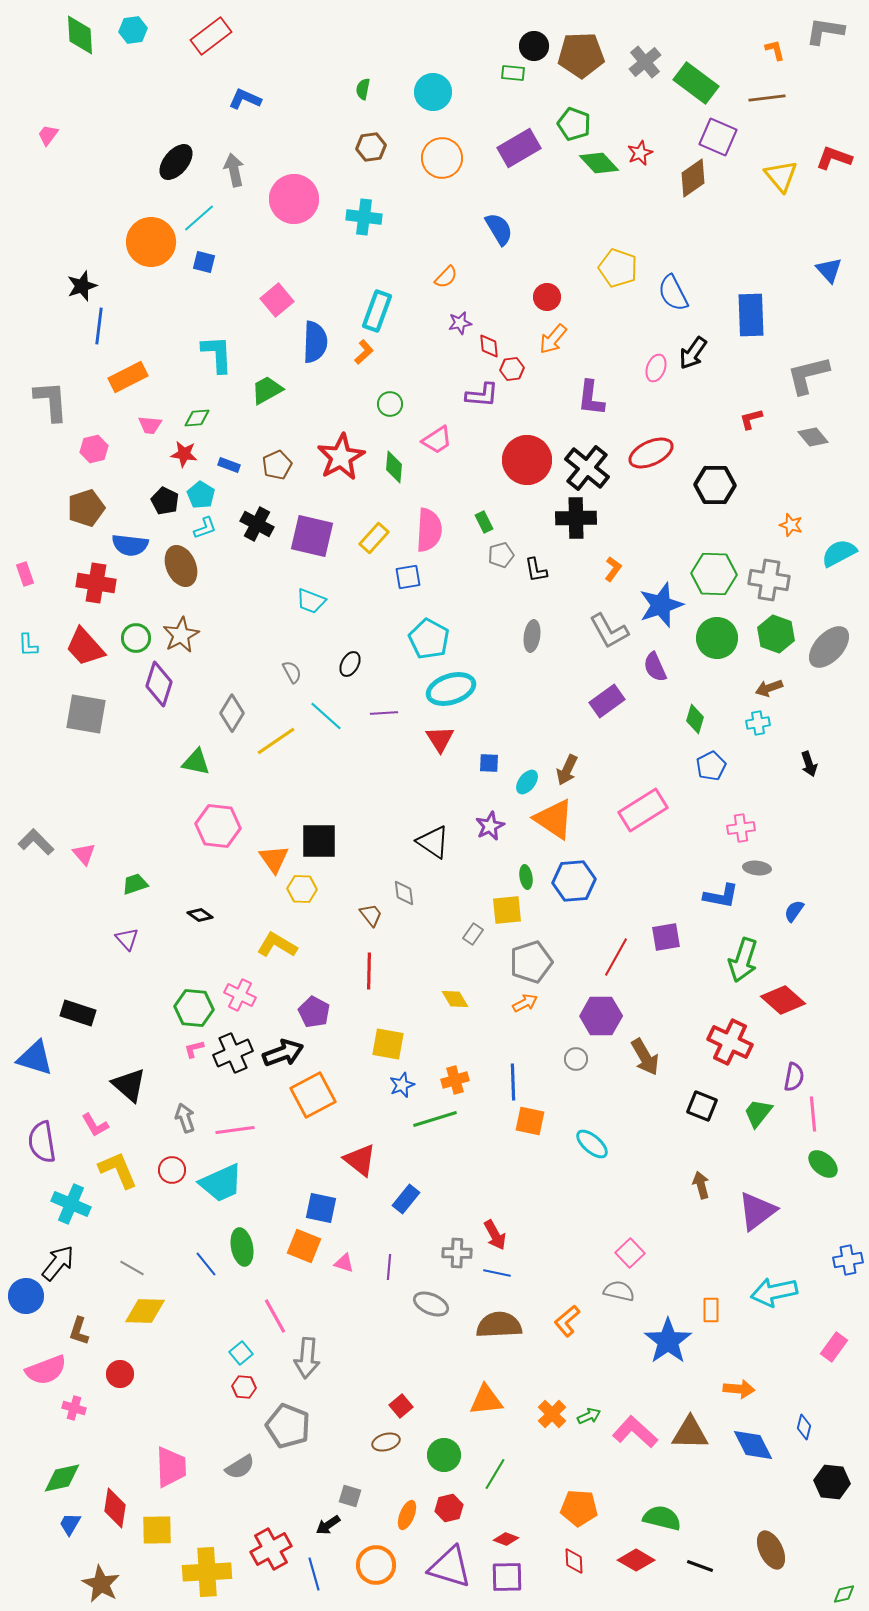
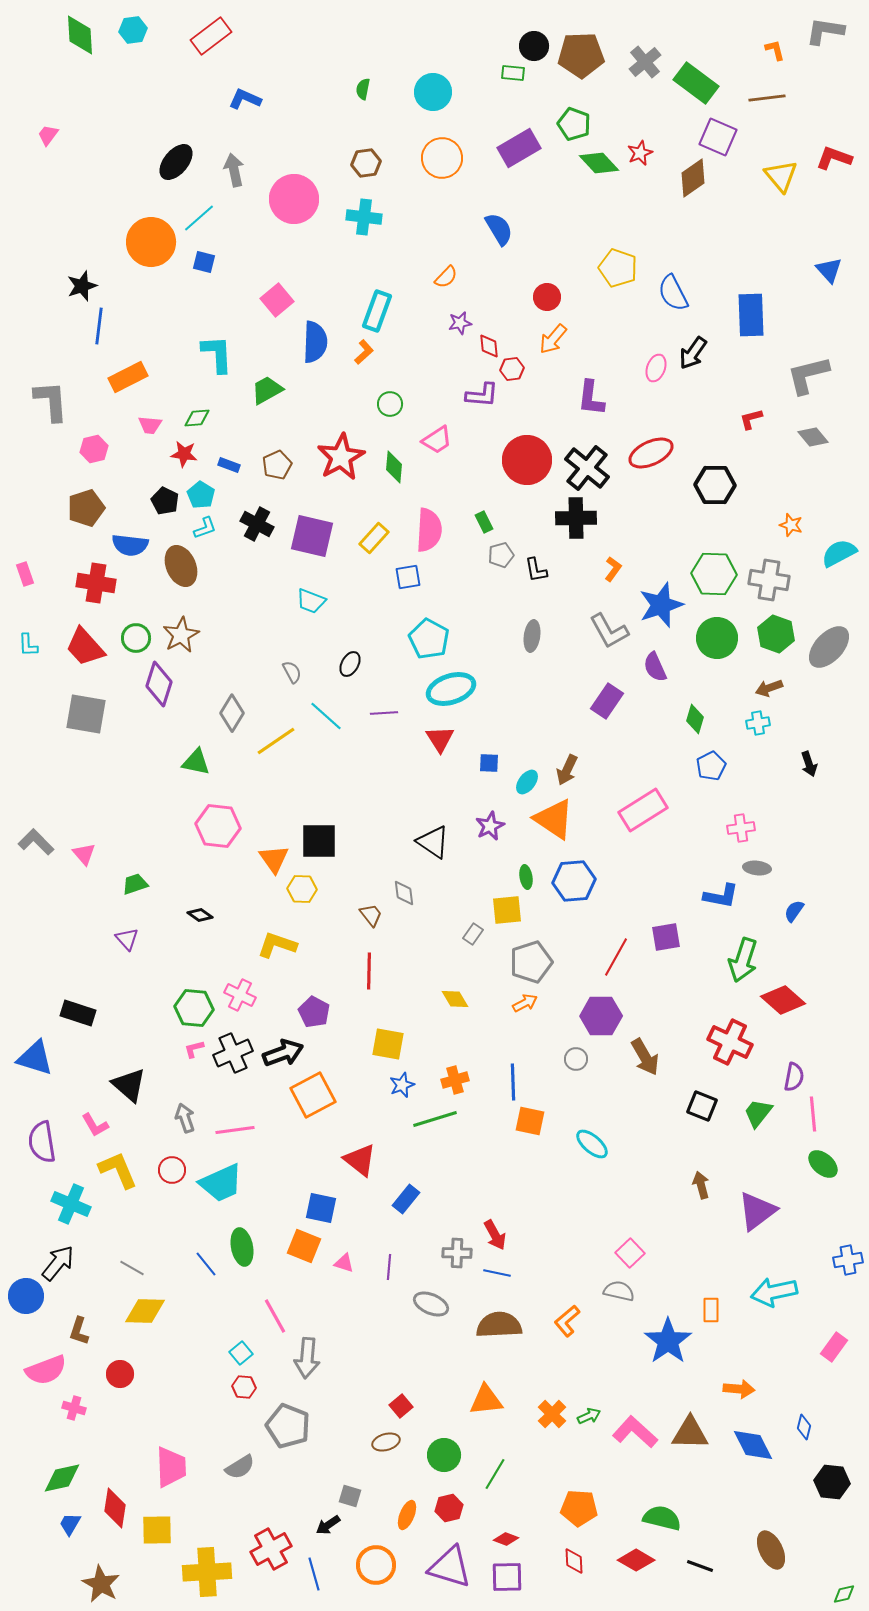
brown hexagon at (371, 147): moved 5 px left, 16 px down
purple rectangle at (607, 701): rotated 20 degrees counterclockwise
yellow L-shape at (277, 945): rotated 12 degrees counterclockwise
